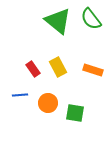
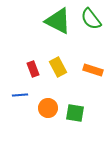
green triangle: rotated 12 degrees counterclockwise
red rectangle: rotated 14 degrees clockwise
orange circle: moved 5 px down
